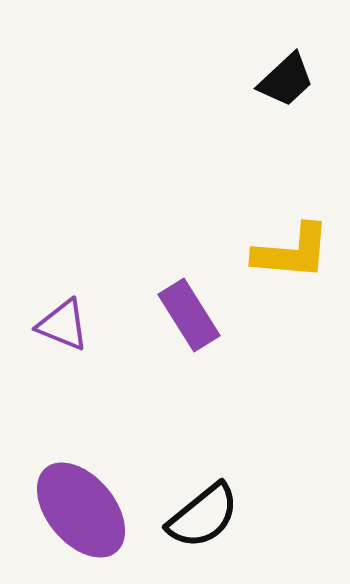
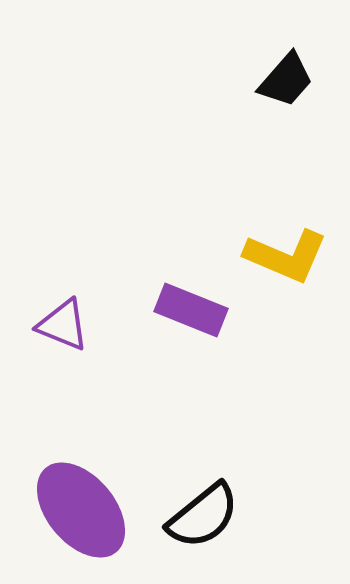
black trapezoid: rotated 6 degrees counterclockwise
yellow L-shape: moved 6 px left, 4 px down; rotated 18 degrees clockwise
purple rectangle: moved 2 px right, 5 px up; rotated 36 degrees counterclockwise
